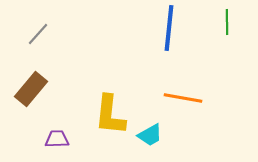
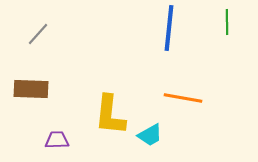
brown rectangle: rotated 52 degrees clockwise
purple trapezoid: moved 1 px down
